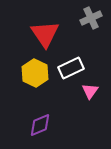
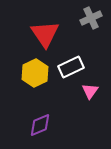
white rectangle: moved 1 px up
yellow hexagon: rotated 8 degrees clockwise
